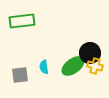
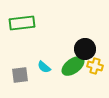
green rectangle: moved 2 px down
black circle: moved 5 px left, 4 px up
cyan semicircle: rotated 40 degrees counterclockwise
